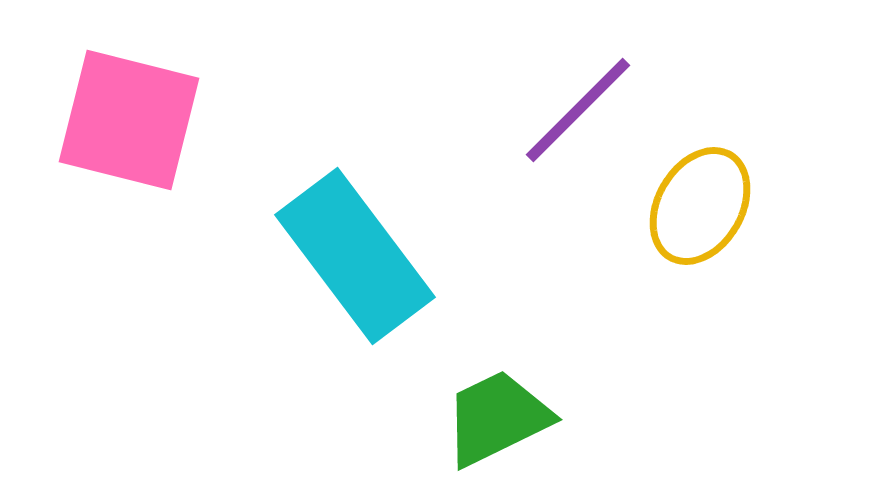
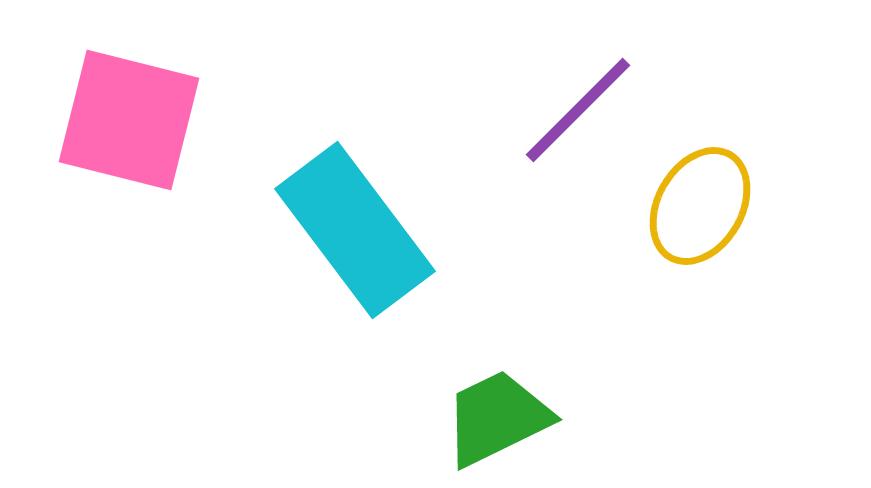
cyan rectangle: moved 26 px up
